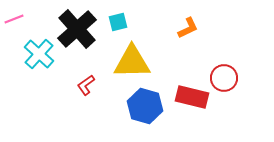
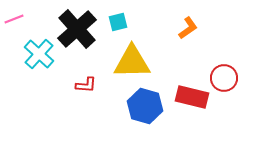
orange L-shape: rotated 10 degrees counterclockwise
red L-shape: rotated 140 degrees counterclockwise
